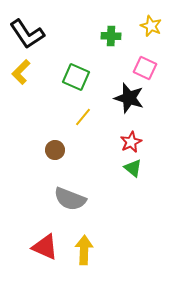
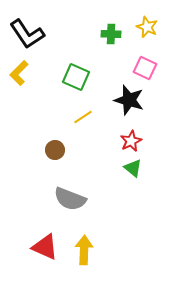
yellow star: moved 4 px left, 1 px down
green cross: moved 2 px up
yellow L-shape: moved 2 px left, 1 px down
black star: moved 2 px down
yellow line: rotated 18 degrees clockwise
red star: moved 1 px up
